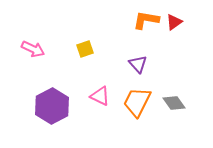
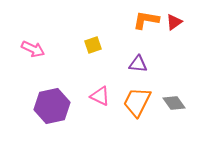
yellow square: moved 8 px right, 4 px up
purple triangle: rotated 42 degrees counterclockwise
purple hexagon: rotated 16 degrees clockwise
